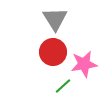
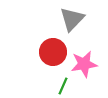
gray triangle: moved 17 px right; rotated 16 degrees clockwise
green line: rotated 24 degrees counterclockwise
